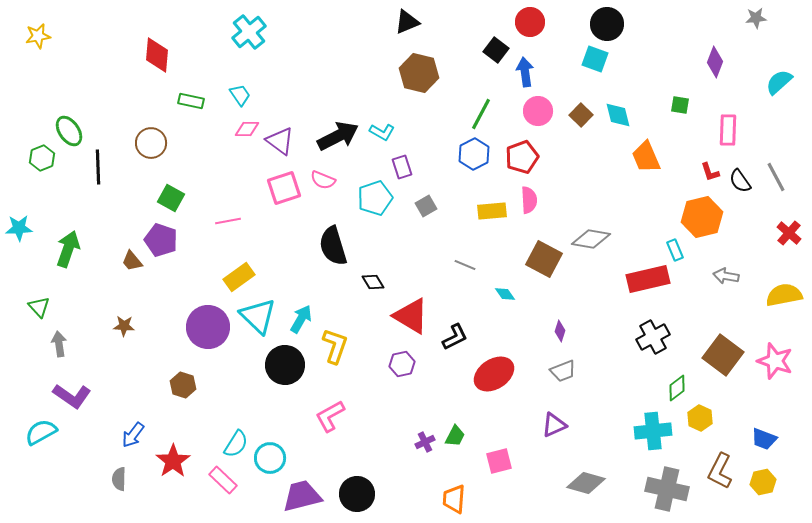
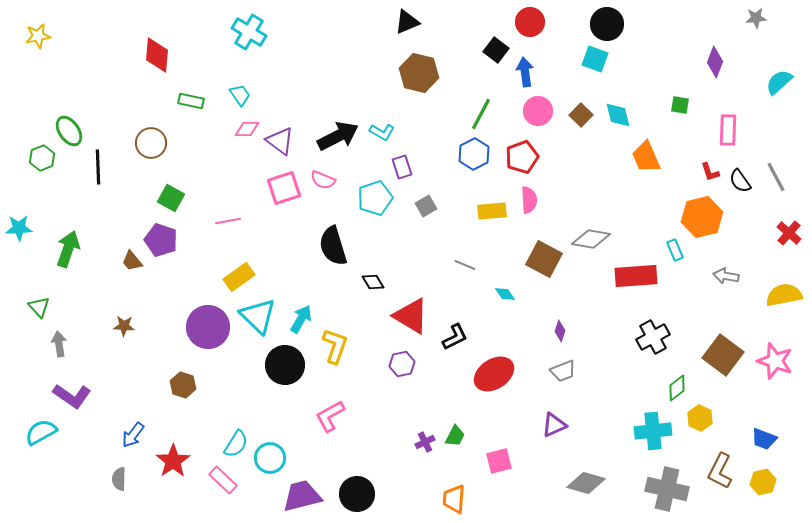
cyan cross at (249, 32): rotated 20 degrees counterclockwise
red rectangle at (648, 279): moved 12 px left, 3 px up; rotated 9 degrees clockwise
